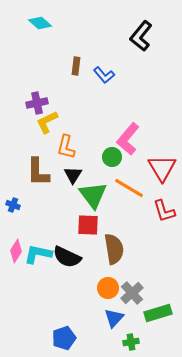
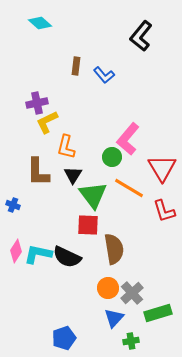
green cross: moved 1 px up
